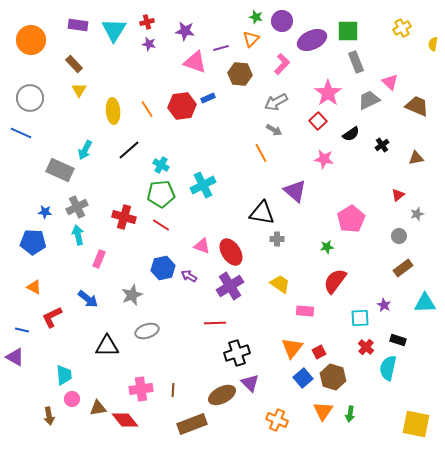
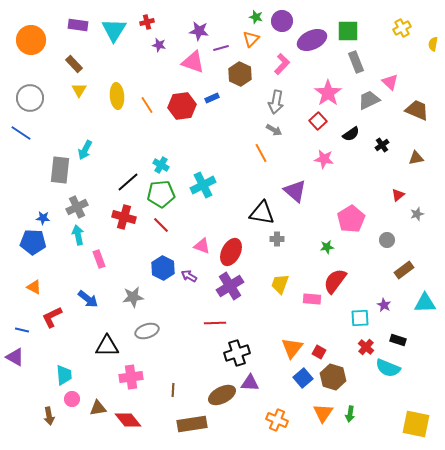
purple star at (185, 31): moved 14 px right
purple star at (149, 44): moved 10 px right, 1 px down
pink triangle at (195, 62): moved 2 px left
brown hexagon at (240, 74): rotated 20 degrees clockwise
blue rectangle at (208, 98): moved 4 px right
gray arrow at (276, 102): rotated 50 degrees counterclockwise
brown trapezoid at (417, 106): moved 4 px down
orange line at (147, 109): moved 4 px up
yellow ellipse at (113, 111): moved 4 px right, 15 px up
blue line at (21, 133): rotated 10 degrees clockwise
black line at (129, 150): moved 1 px left, 32 px down
gray rectangle at (60, 170): rotated 72 degrees clockwise
blue star at (45, 212): moved 2 px left, 6 px down
red line at (161, 225): rotated 12 degrees clockwise
gray circle at (399, 236): moved 12 px left, 4 px down
red ellipse at (231, 252): rotated 60 degrees clockwise
pink rectangle at (99, 259): rotated 42 degrees counterclockwise
blue hexagon at (163, 268): rotated 20 degrees counterclockwise
brown rectangle at (403, 268): moved 1 px right, 2 px down
yellow trapezoid at (280, 284): rotated 105 degrees counterclockwise
gray star at (132, 295): moved 1 px right, 2 px down; rotated 15 degrees clockwise
pink rectangle at (305, 311): moved 7 px right, 12 px up
red square at (319, 352): rotated 32 degrees counterclockwise
cyan semicircle at (388, 368): rotated 80 degrees counterclockwise
purple triangle at (250, 383): rotated 42 degrees counterclockwise
pink cross at (141, 389): moved 10 px left, 12 px up
orange triangle at (323, 411): moved 2 px down
red diamond at (125, 420): moved 3 px right
brown rectangle at (192, 424): rotated 12 degrees clockwise
